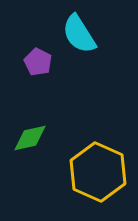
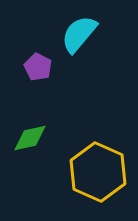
cyan semicircle: rotated 72 degrees clockwise
purple pentagon: moved 5 px down
